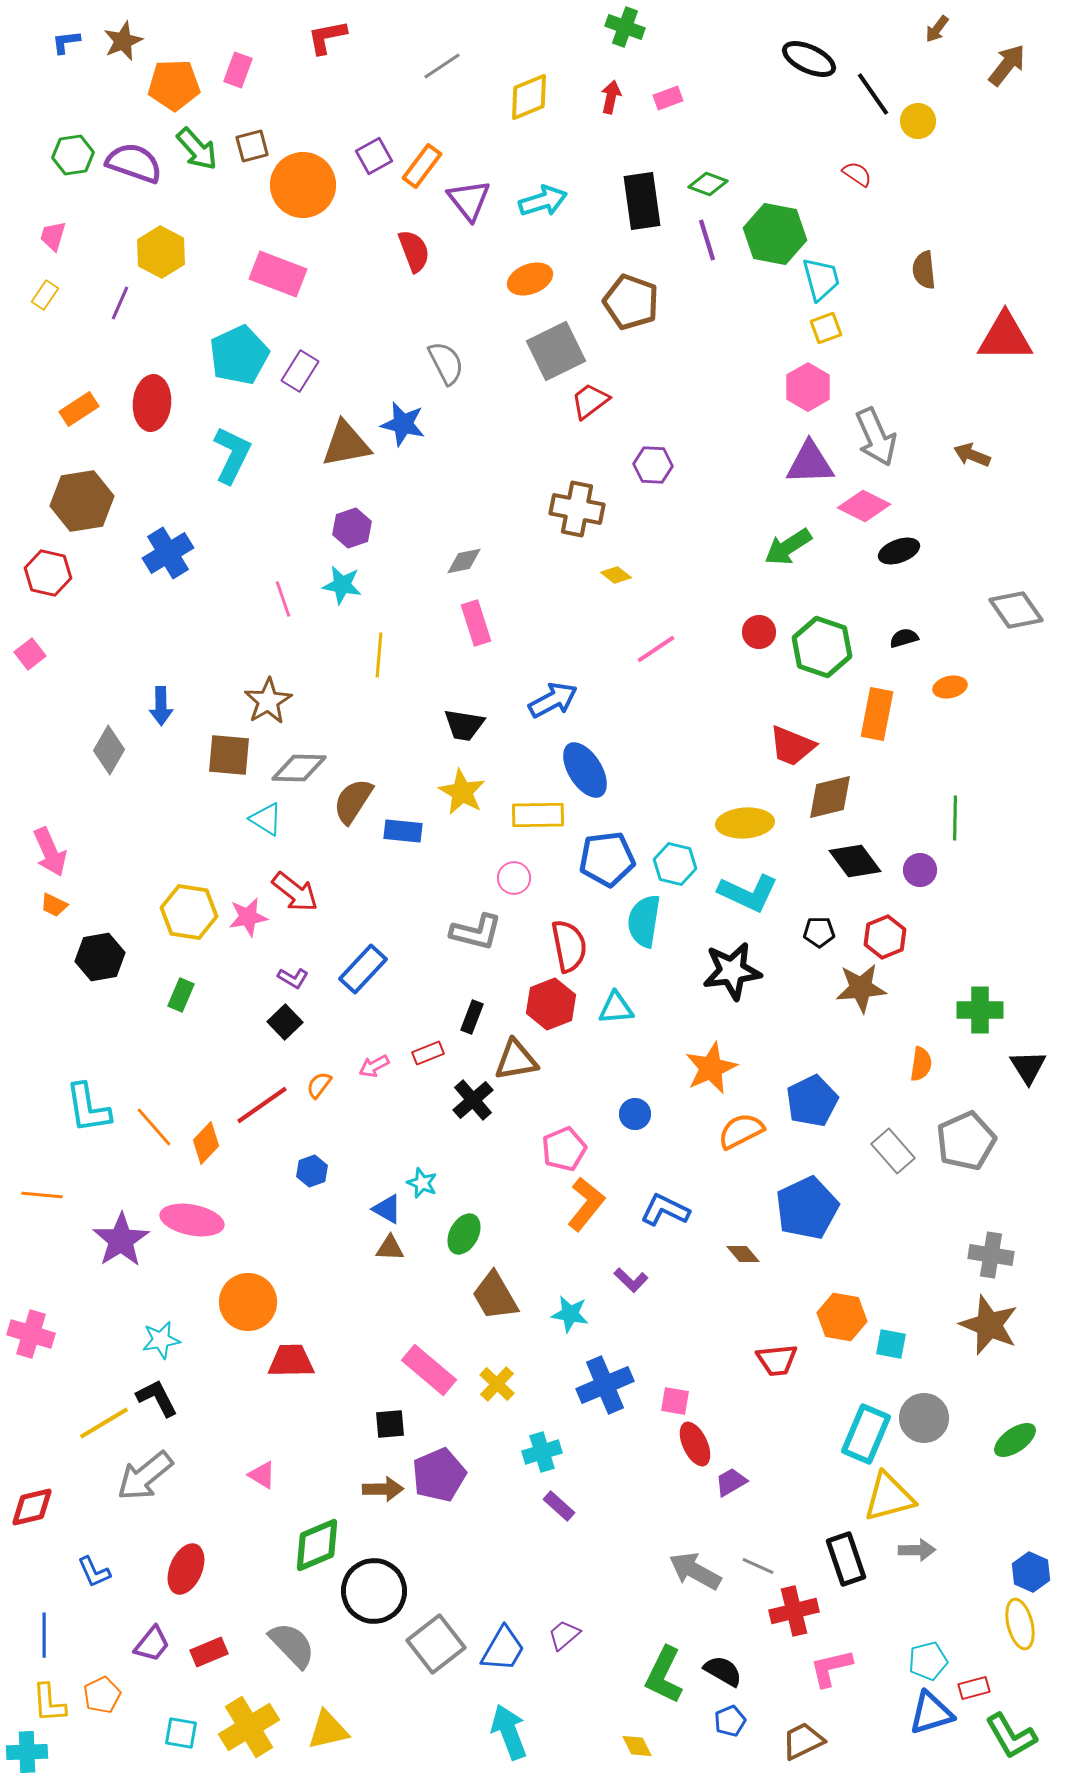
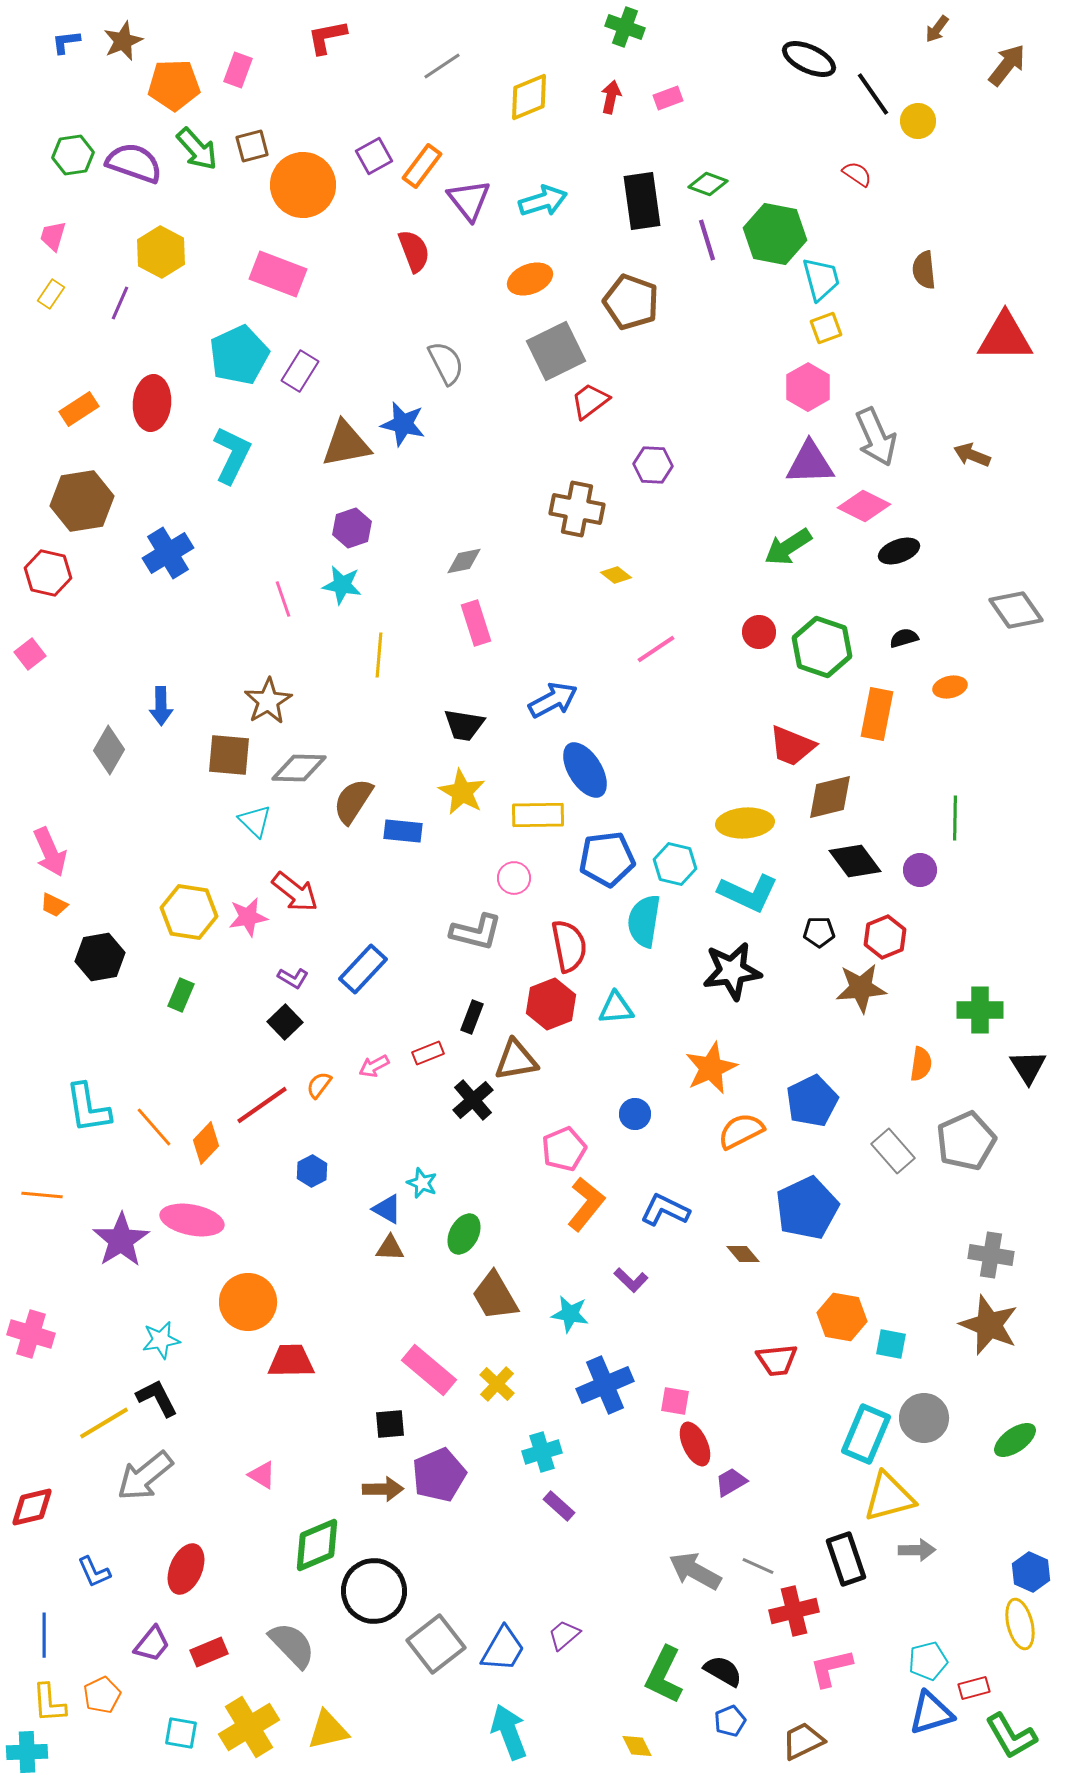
yellow rectangle at (45, 295): moved 6 px right, 1 px up
cyan triangle at (266, 819): moved 11 px left, 2 px down; rotated 12 degrees clockwise
blue hexagon at (312, 1171): rotated 8 degrees counterclockwise
